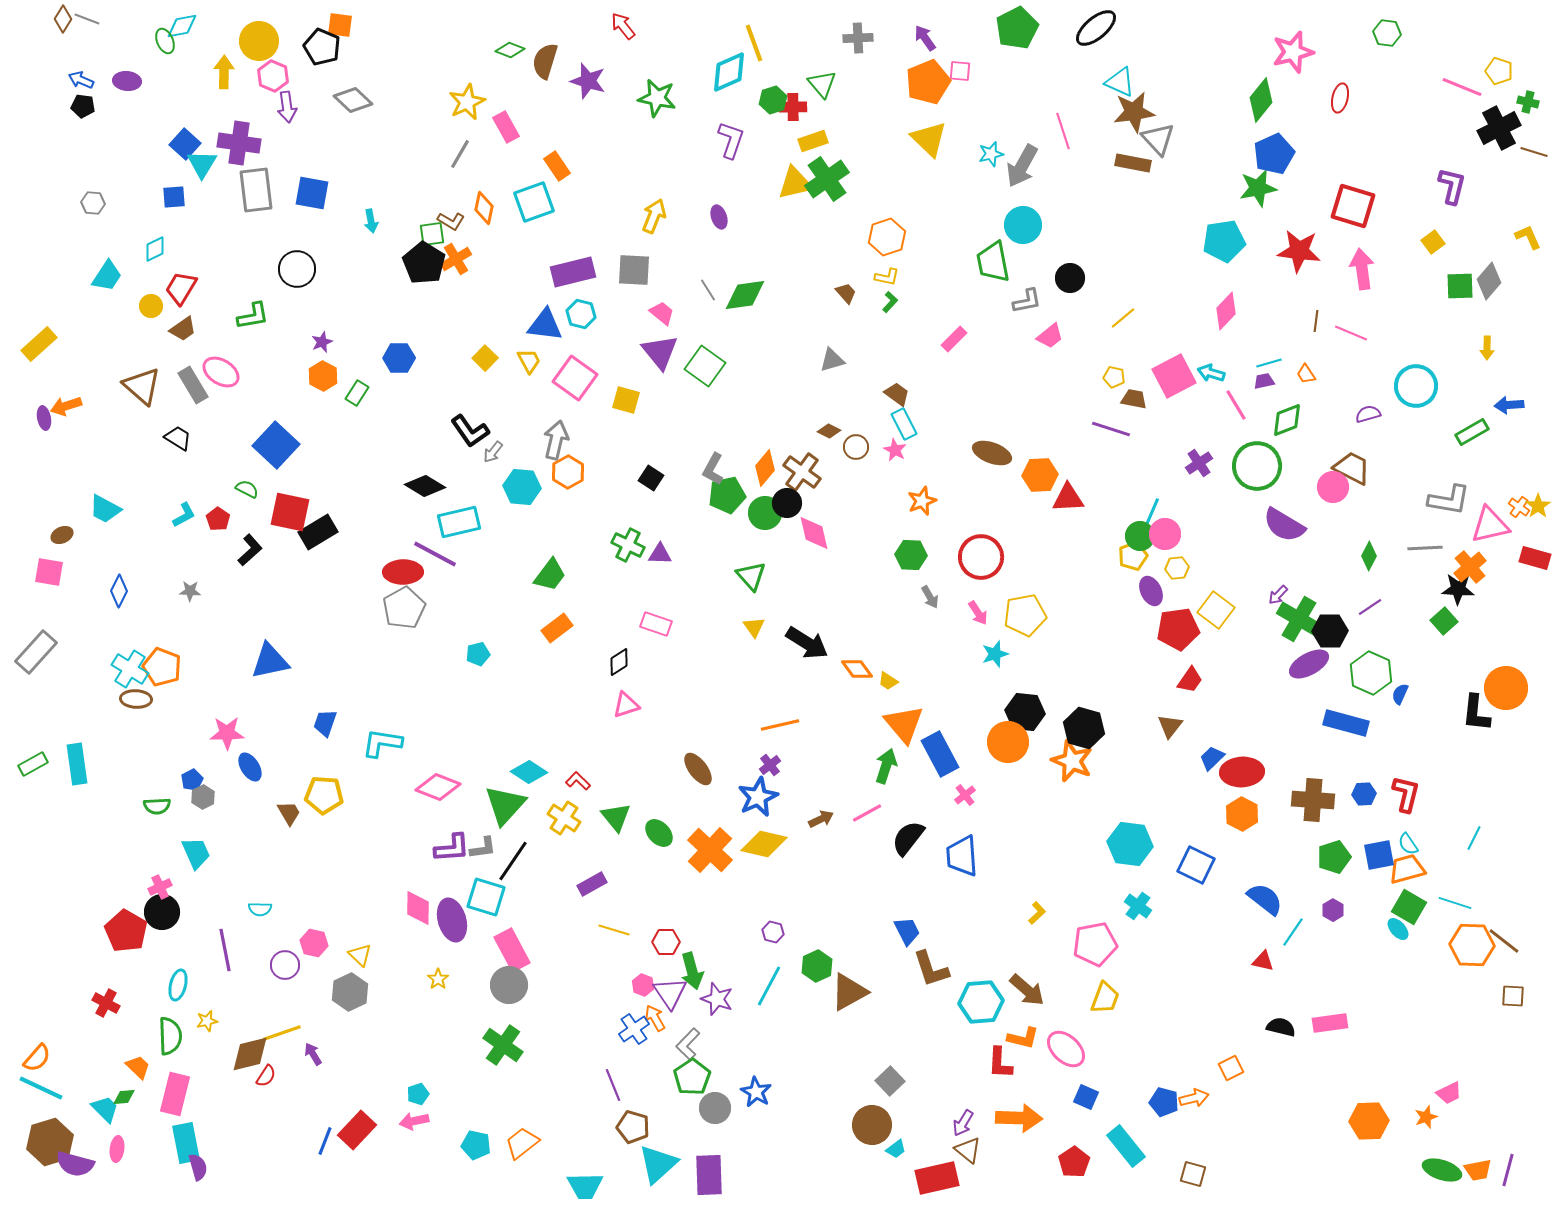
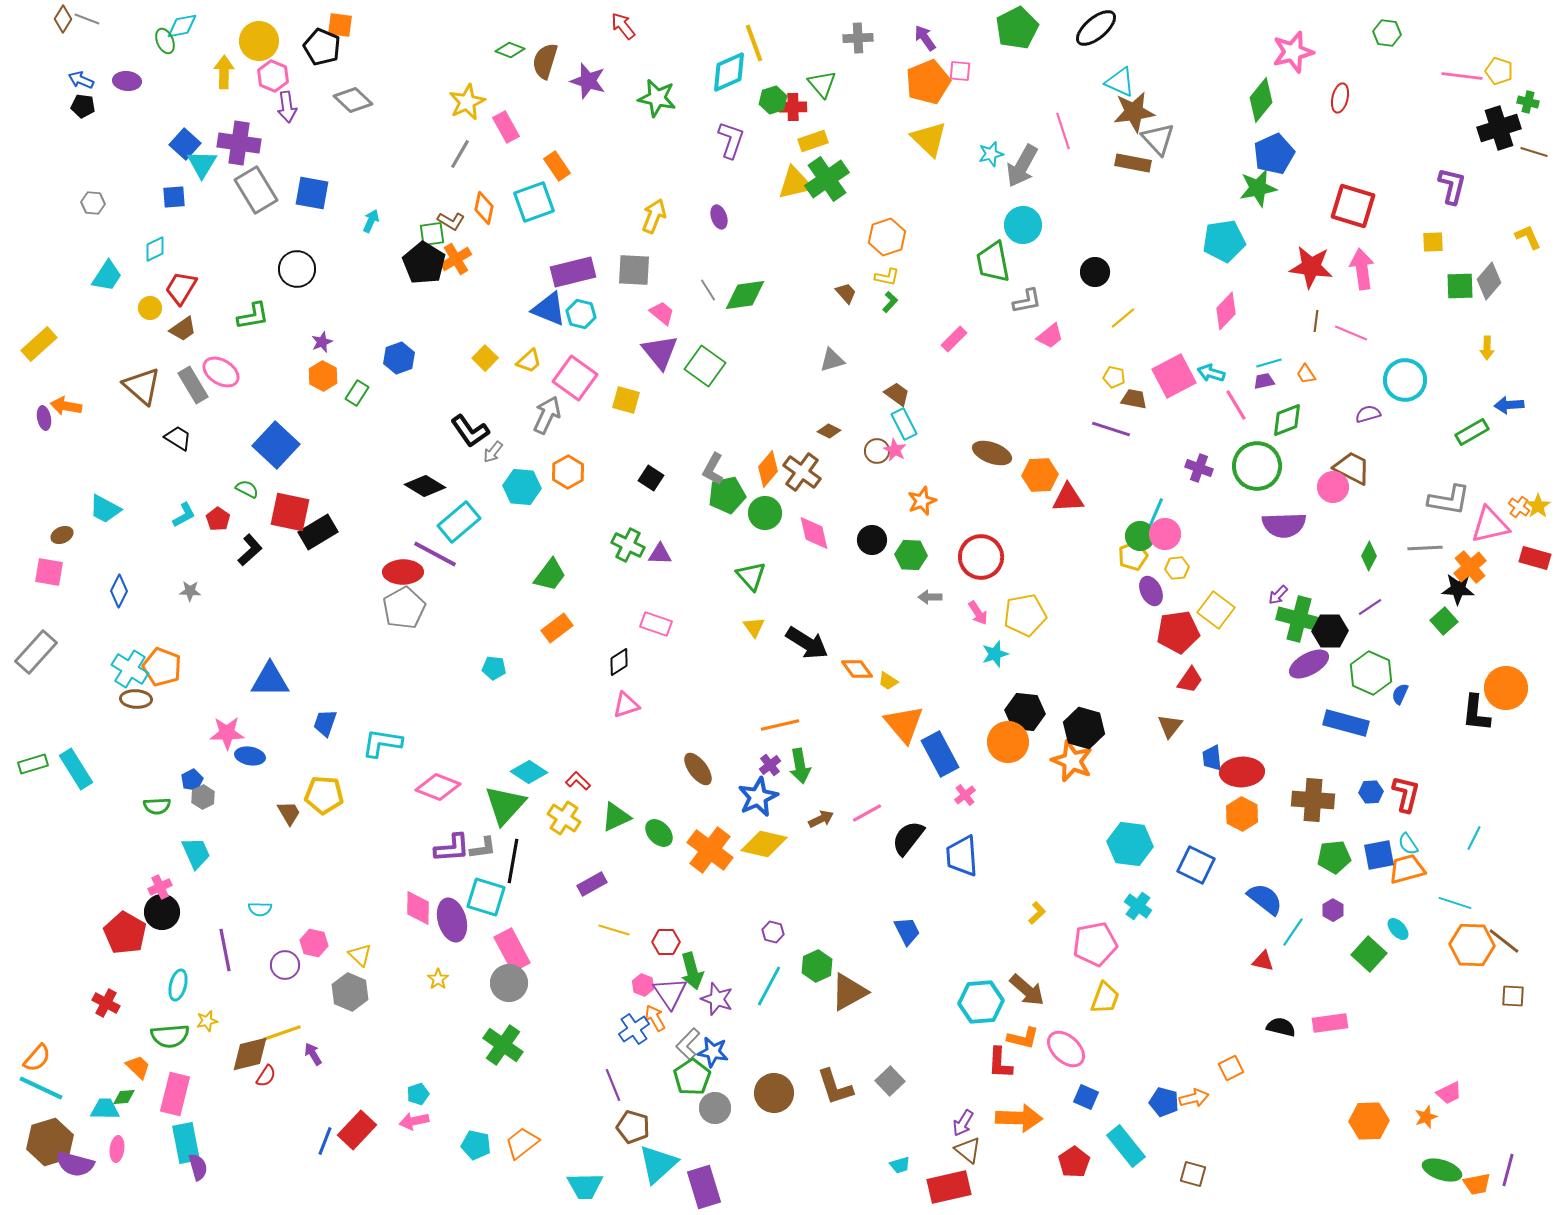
pink line at (1462, 87): moved 11 px up; rotated 15 degrees counterclockwise
black cross at (1499, 128): rotated 9 degrees clockwise
gray rectangle at (256, 190): rotated 24 degrees counterclockwise
cyan arrow at (371, 221): rotated 145 degrees counterclockwise
yellow square at (1433, 242): rotated 35 degrees clockwise
red star at (1299, 251): moved 12 px right, 16 px down
black circle at (1070, 278): moved 25 px right, 6 px up
yellow circle at (151, 306): moved 1 px left, 2 px down
blue triangle at (545, 325): moved 4 px right, 16 px up; rotated 15 degrees clockwise
blue hexagon at (399, 358): rotated 20 degrees counterclockwise
yellow trapezoid at (529, 361): rotated 76 degrees clockwise
cyan circle at (1416, 386): moved 11 px left, 6 px up
orange arrow at (66, 406): rotated 28 degrees clockwise
gray arrow at (556, 440): moved 9 px left, 25 px up; rotated 12 degrees clockwise
brown circle at (856, 447): moved 21 px right, 4 px down
purple cross at (1199, 463): moved 5 px down; rotated 36 degrees counterclockwise
orange diamond at (765, 468): moved 3 px right, 1 px down
black circle at (787, 503): moved 85 px right, 37 px down
cyan line at (1152, 512): moved 4 px right
cyan rectangle at (459, 522): rotated 27 degrees counterclockwise
purple semicircle at (1284, 525): rotated 33 degrees counterclockwise
gray arrow at (930, 597): rotated 120 degrees clockwise
green cross at (1299, 619): rotated 15 degrees counterclockwise
red pentagon at (1178, 629): moved 3 px down
cyan pentagon at (478, 654): moved 16 px right, 14 px down; rotated 20 degrees clockwise
blue triangle at (270, 661): moved 19 px down; rotated 12 degrees clockwise
blue trapezoid at (1212, 758): rotated 52 degrees counterclockwise
green rectangle at (33, 764): rotated 12 degrees clockwise
cyan rectangle at (77, 764): moved 1 px left, 5 px down; rotated 24 degrees counterclockwise
green arrow at (886, 766): moved 86 px left; rotated 152 degrees clockwise
blue ellipse at (250, 767): moved 11 px up; rotated 48 degrees counterclockwise
blue hexagon at (1364, 794): moved 7 px right, 2 px up
green triangle at (616, 817): rotated 44 degrees clockwise
orange cross at (710, 850): rotated 6 degrees counterclockwise
green pentagon at (1334, 857): rotated 12 degrees clockwise
black line at (513, 861): rotated 24 degrees counterclockwise
green square at (1409, 907): moved 40 px left, 47 px down; rotated 12 degrees clockwise
red pentagon at (126, 931): moved 1 px left, 2 px down
brown L-shape at (931, 969): moved 96 px left, 118 px down
gray circle at (509, 985): moved 2 px up
gray hexagon at (350, 992): rotated 12 degrees counterclockwise
green semicircle at (170, 1036): rotated 87 degrees clockwise
blue star at (756, 1092): moved 43 px left, 40 px up; rotated 20 degrees counterclockwise
cyan trapezoid at (105, 1109): rotated 44 degrees counterclockwise
brown circle at (872, 1125): moved 98 px left, 32 px up
cyan trapezoid at (896, 1149): moved 4 px right, 16 px down; rotated 20 degrees clockwise
orange trapezoid at (1478, 1170): moved 1 px left, 14 px down
purple rectangle at (709, 1175): moved 5 px left, 12 px down; rotated 15 degrees counterclockwise
red rectangle at (937, 1178): moved 12 px right, 9 px down
